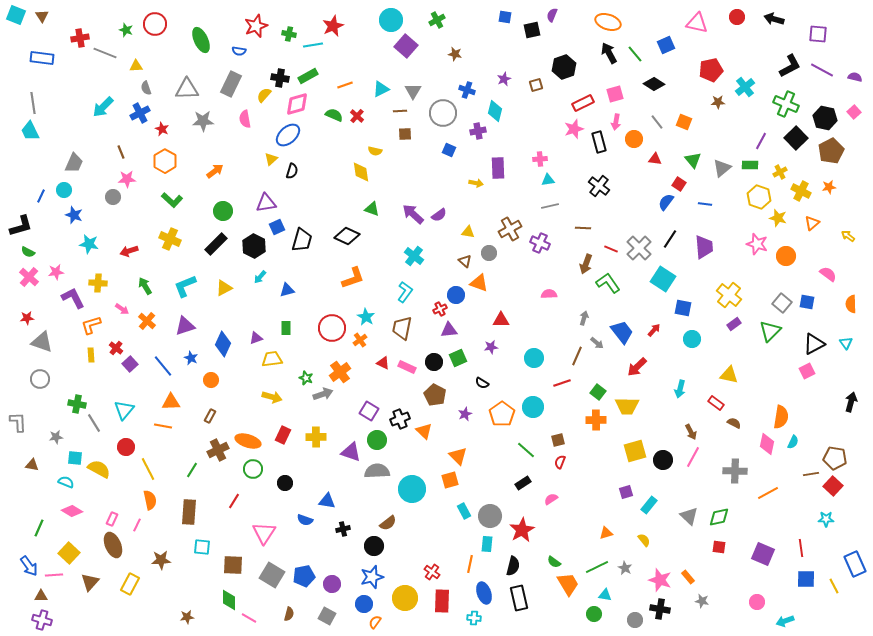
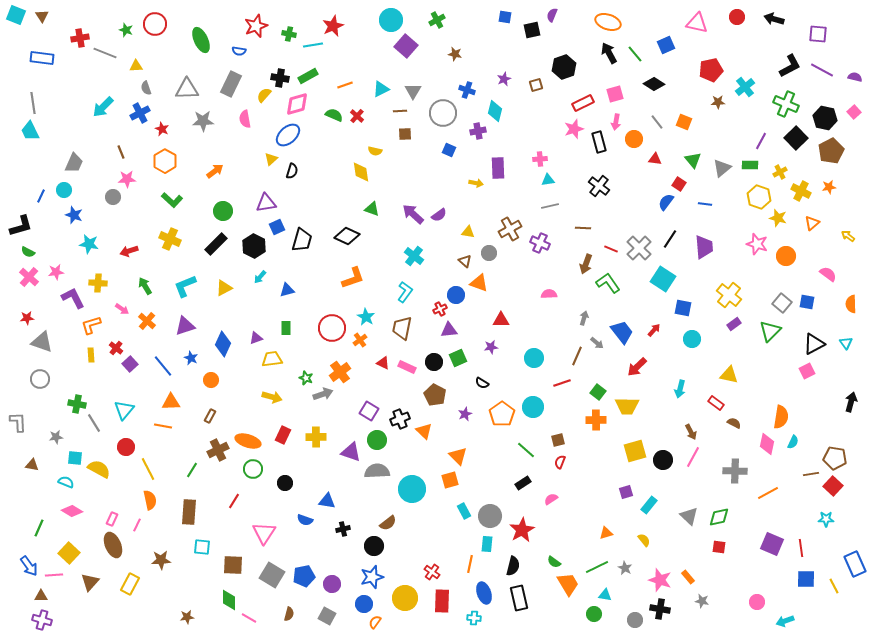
purple square at (763, 554): moved 9 px right, 10 px up
